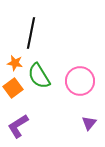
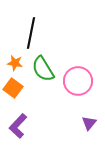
green semicircle: moved 4 px right, 7 px up
pink circle: moved 2 px left
orange square: rotated 18 degrees counterclockwise
purple L-shape: rotated 15 degrees counterclockwise
